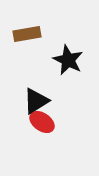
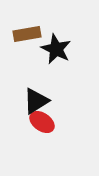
black star: moved 12 px left, 11 px up
